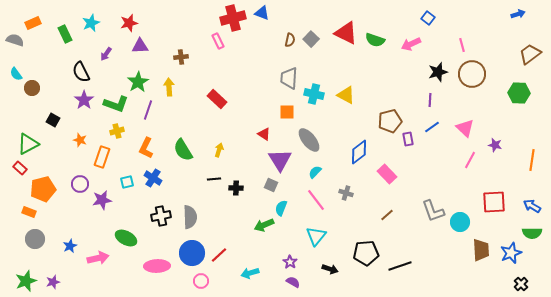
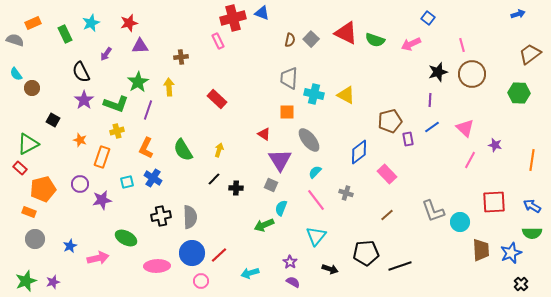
black line at (214, 179): rotated 40 degrees counterclockwise
